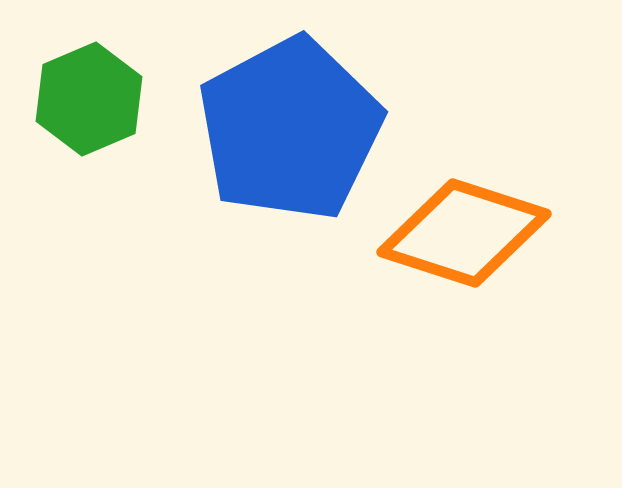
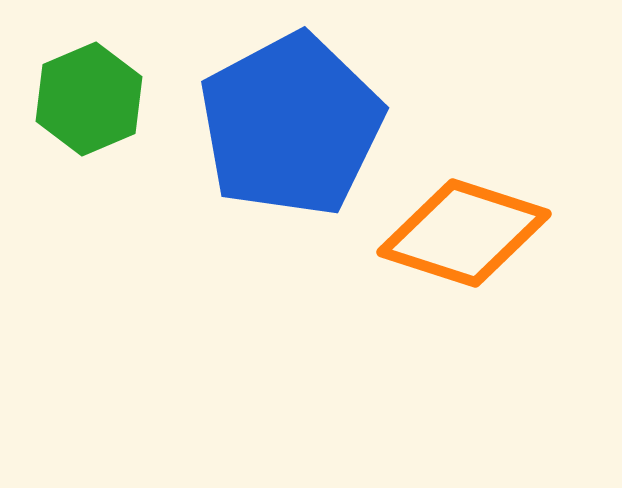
blue pentagon: moved 1 px right, 4 px up
